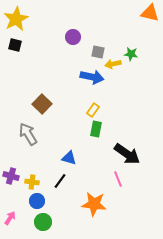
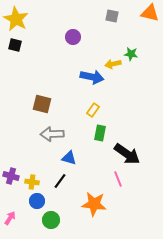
yellow star: rotated 15 degrees counterclockwise
gray square: moved 14 px right, 36 px up
brown square: rotated 30 degrees counterclockwise
green rectangle: moved 4 px right, 4 px down
gray arrow: moved 24 px right; rotated 60 degrees counterclockwise
green circle: moved 8 px right, 2 px up
